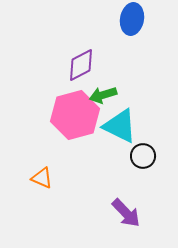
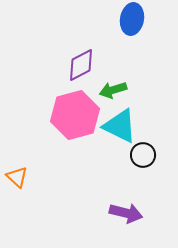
green arrow: moved 10 px right, 5 px up
black circle: moved 1 px up
orange triangle: moved 25 px left, 1 px up; rotated 20 degrees clockwise
purple arrow: rotated 32 degrees counterclockwise
